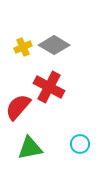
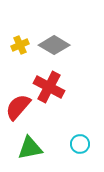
yellow cross: moved 3 px left, 2 px up
